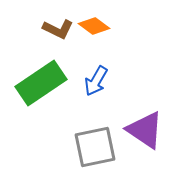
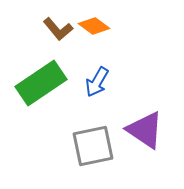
brown L-shape: rotated 24 degrees clockwise
blue arrow: moved 1 px right, 1 px down
gray square: moved 2 px left, 1 px up
